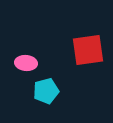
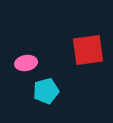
pink ellipse: rotated 15 degrees counterclockwise
